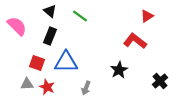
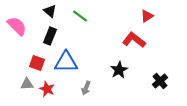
red L-shape: moved 1 px left, 1 px up
red star: moved 2 px down
